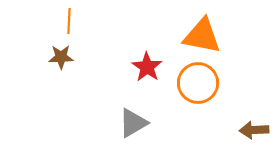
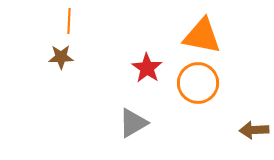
red star: moved 1 px down
